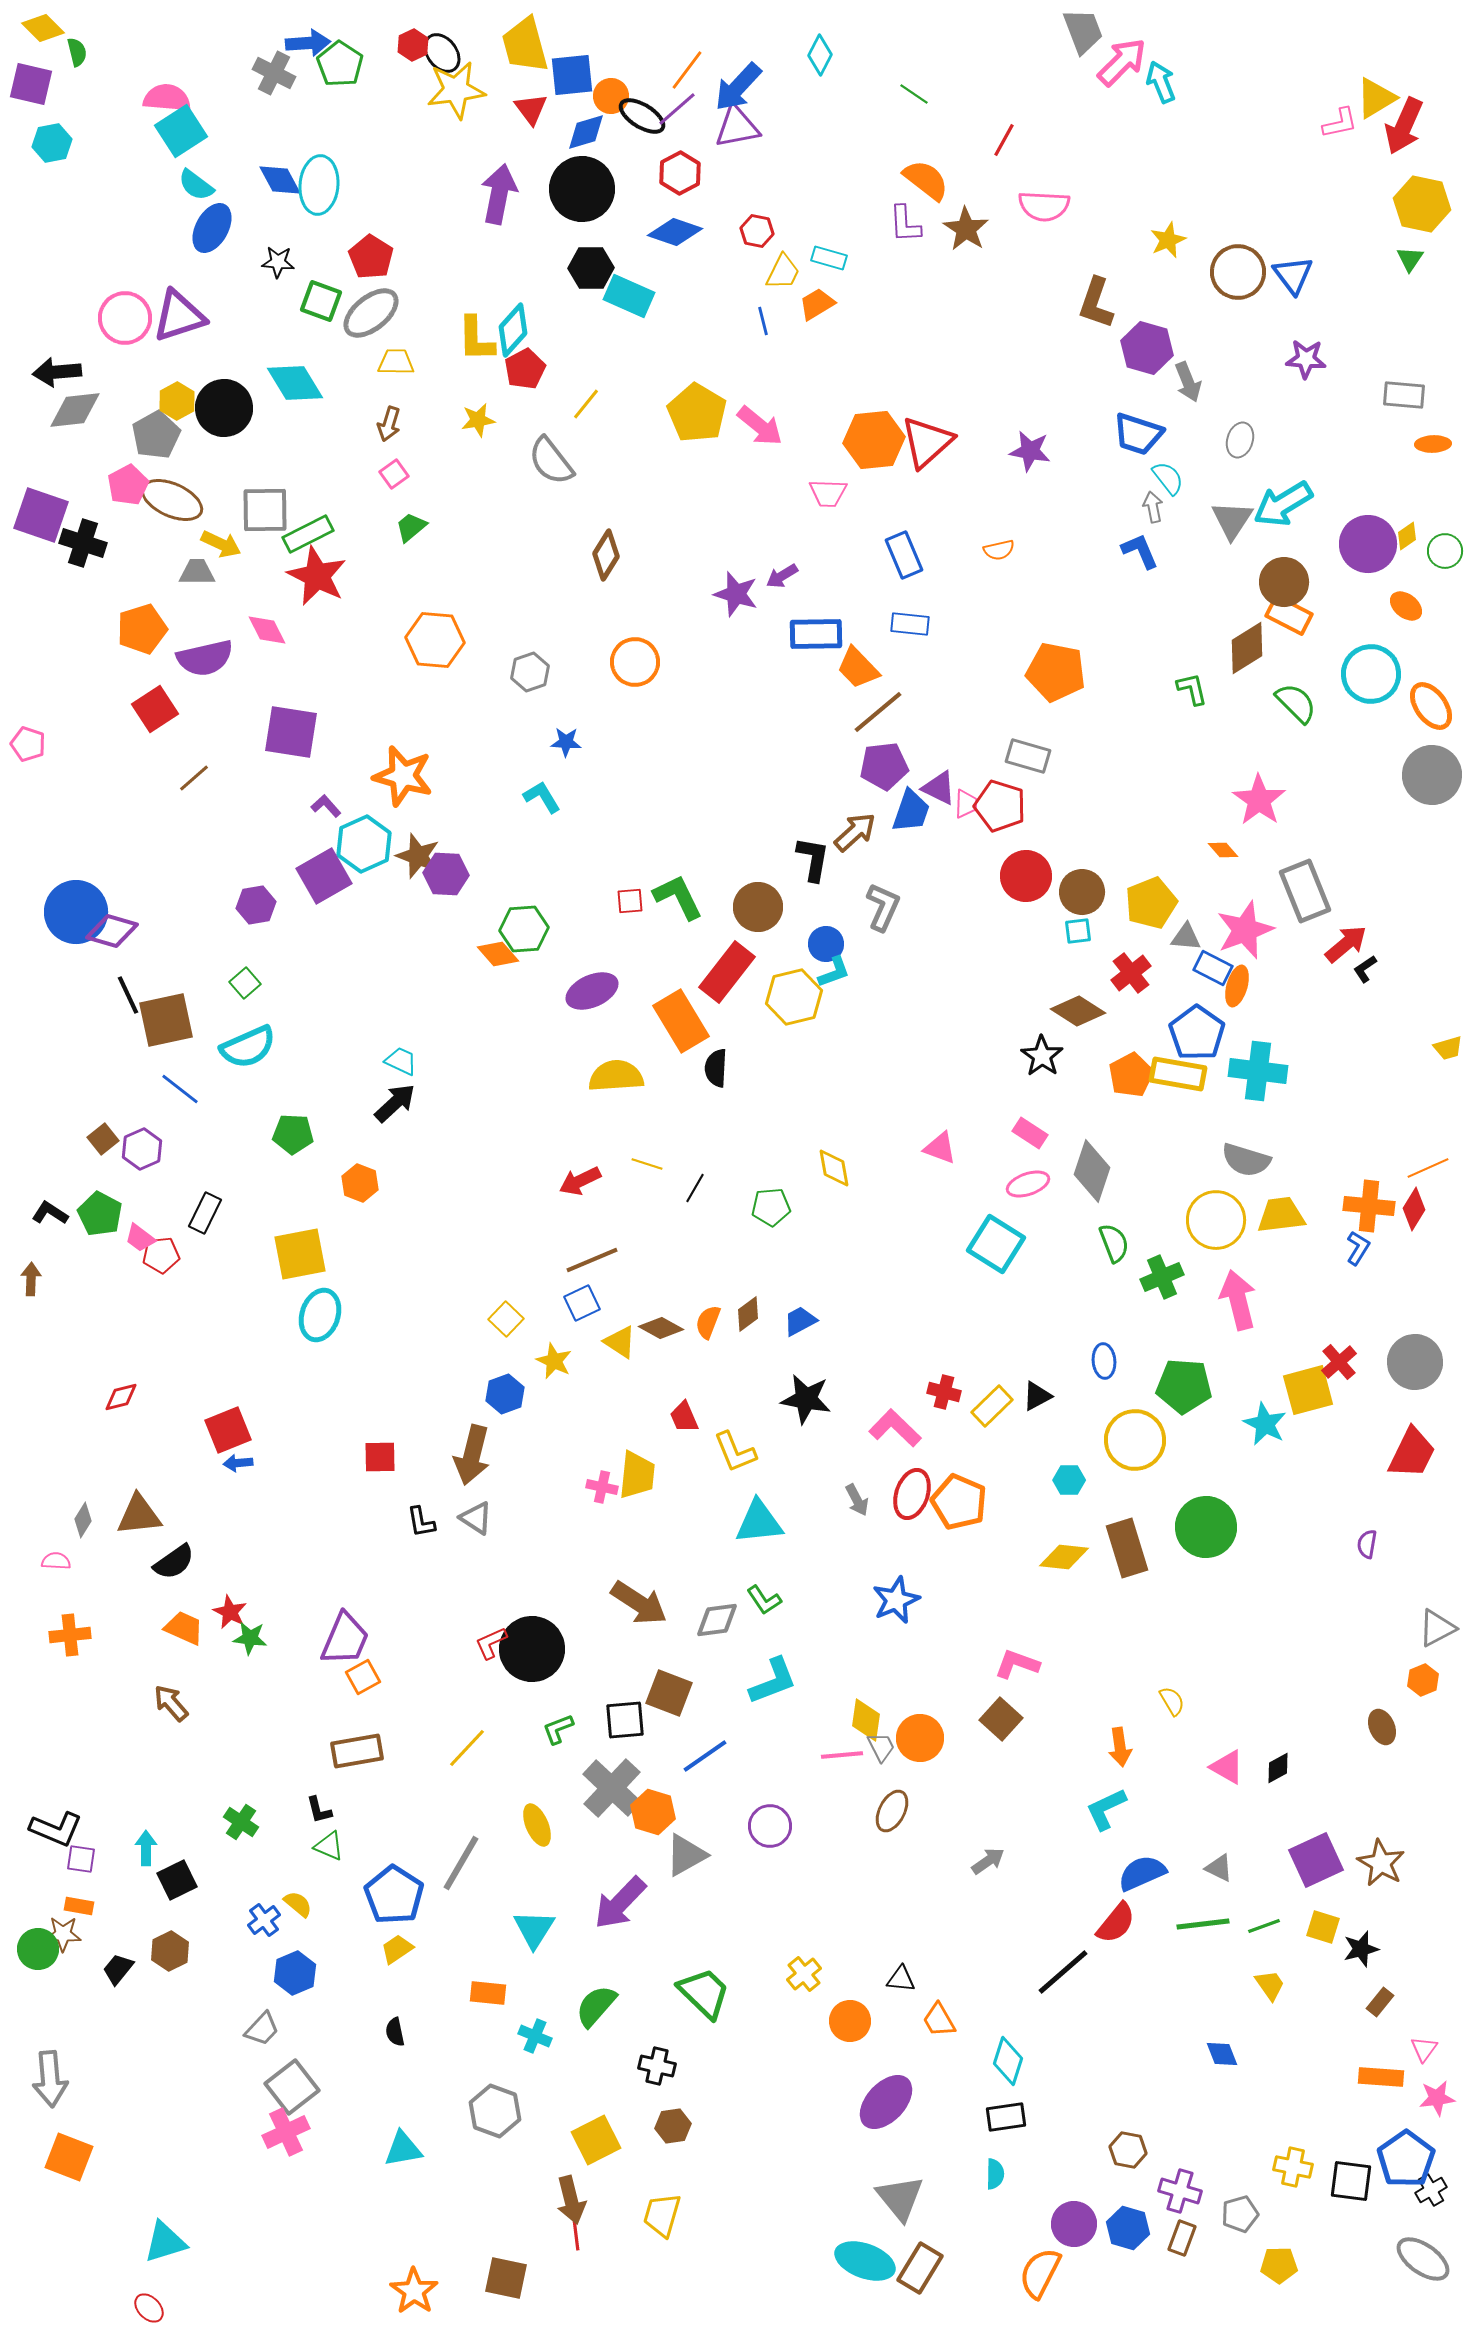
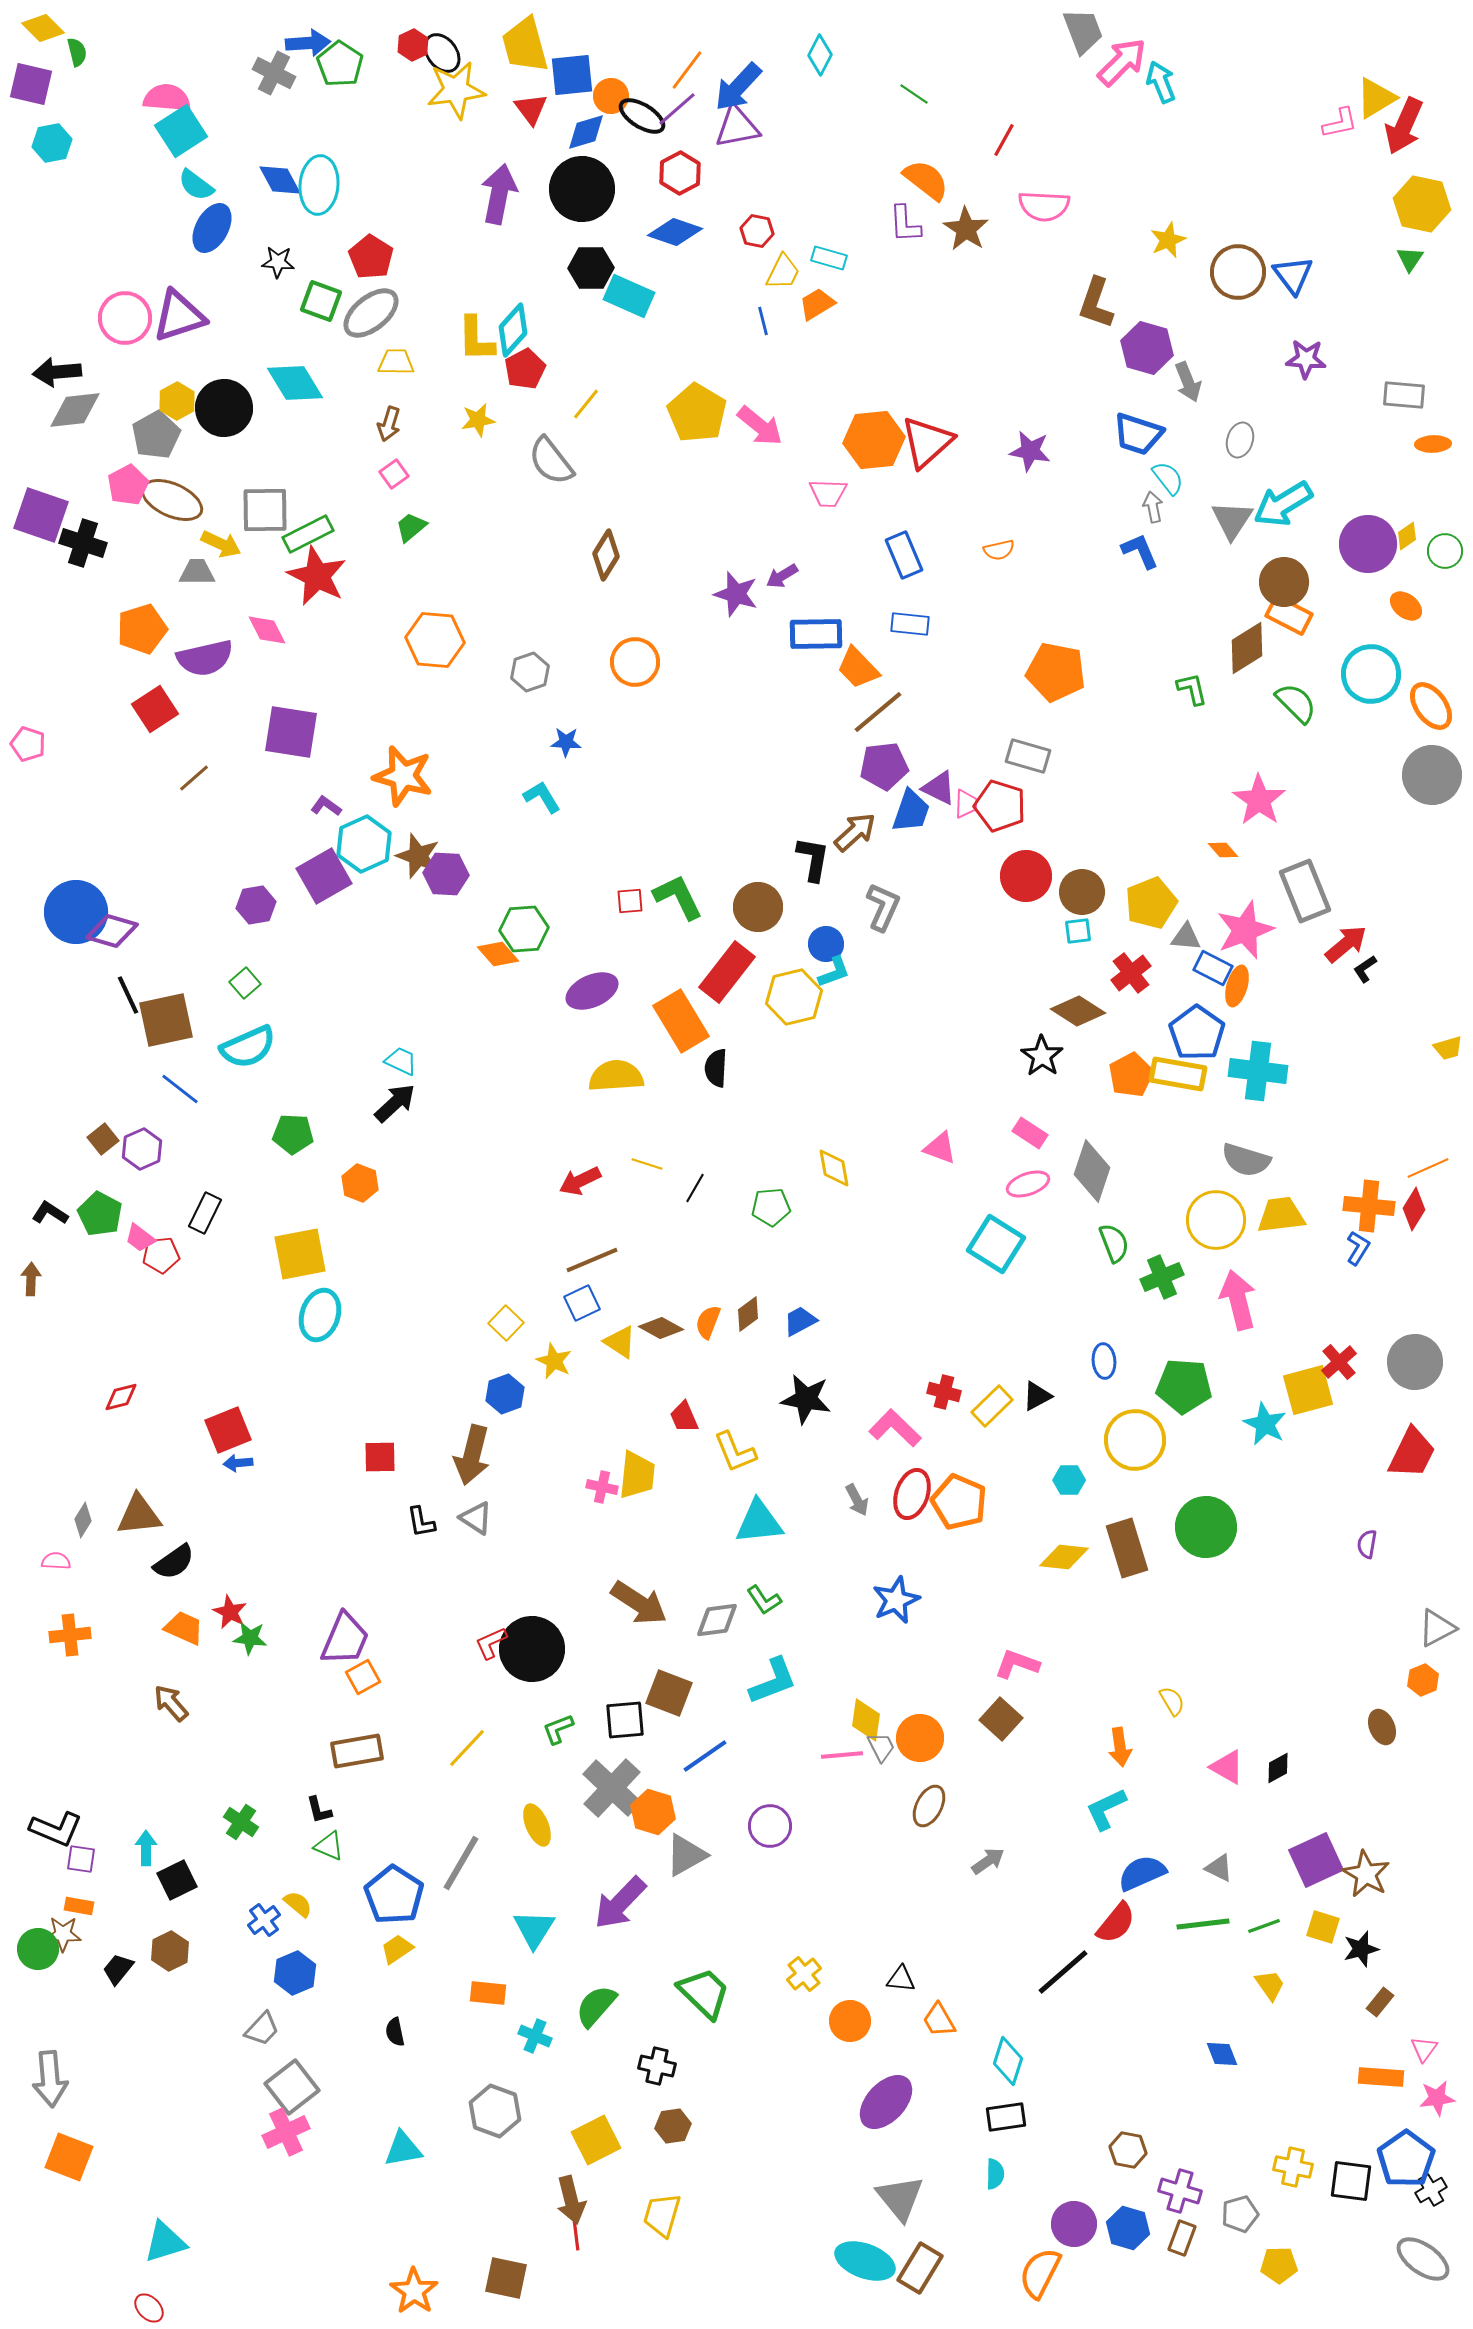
purple L-shape at (326, 806): rotated 12 degrees counterclockwise
yellow square at (506, 1319): moved 4 px down
brown ellipse at (892, 1811): moved 37 px right, 5 px up
brown star at (1381, 1863): moved 15 px left, 11 px down
